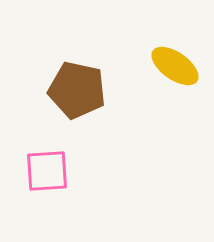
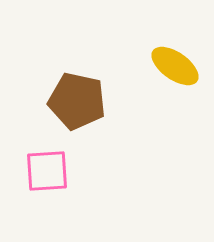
brown pentagon: moved 11 px down
